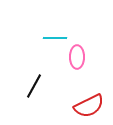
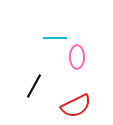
red semicircle: moved 13 px left
